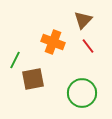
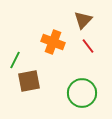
brown square: moved 4 px left, 2 px down
